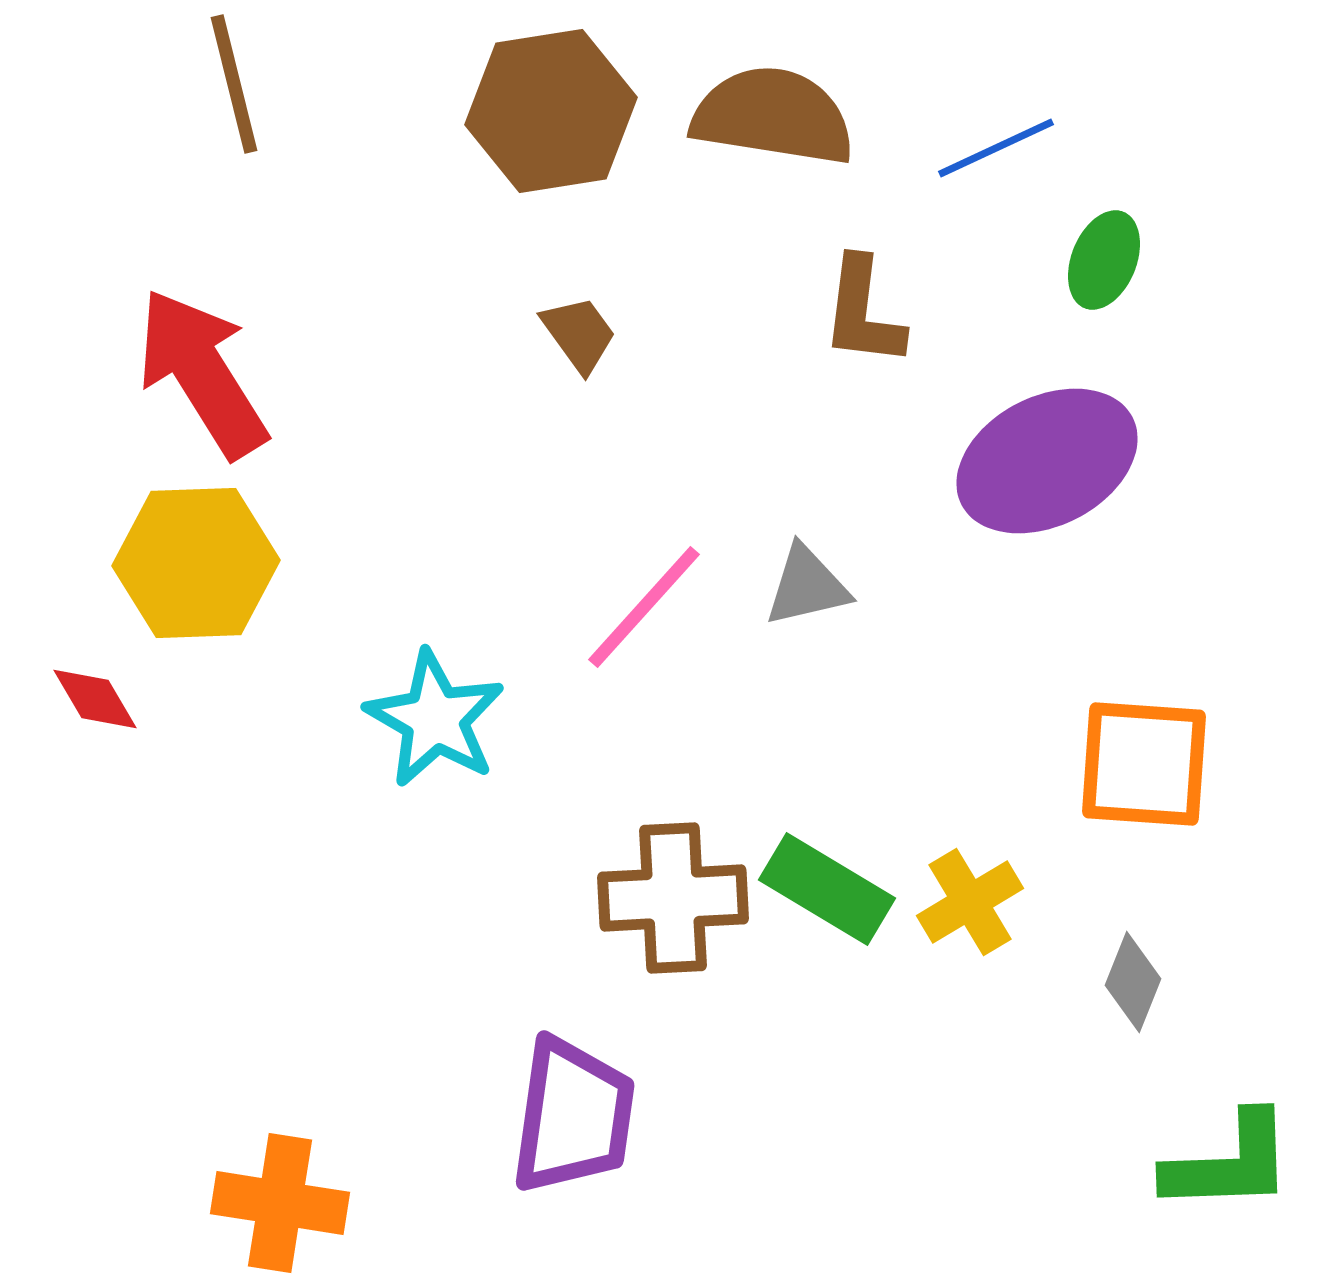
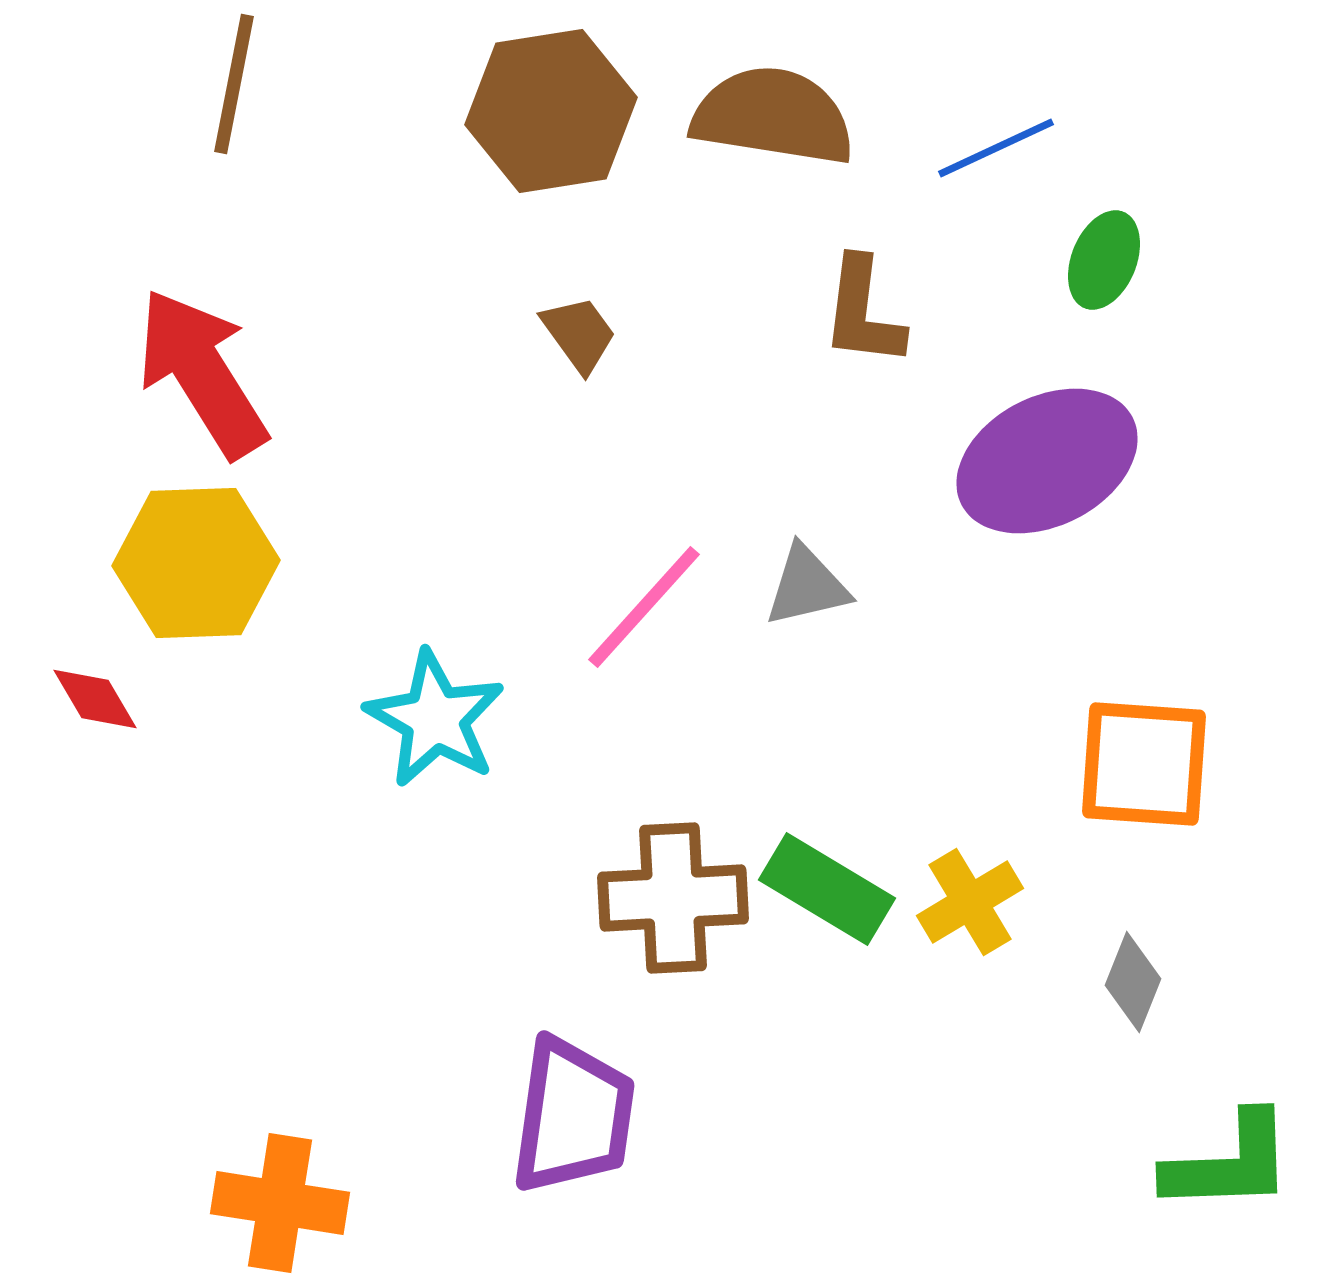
brown line: rotated 25 degrees clockwise
